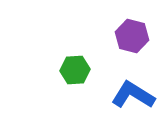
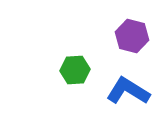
blue L-shape: moved 5 px left, 4 px up
